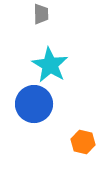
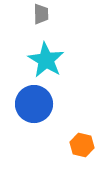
cyan star: moved 4 px left, 5 px up
orange hexagon: moved 1 px left, 3 px down
